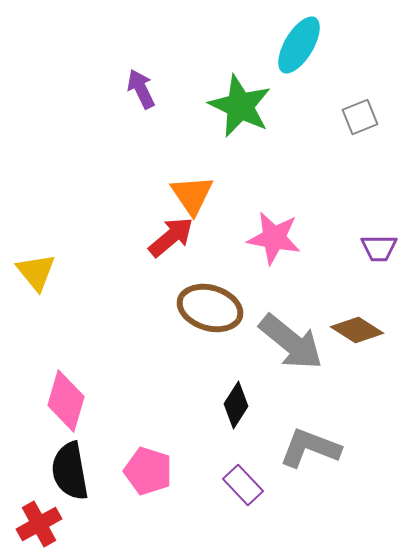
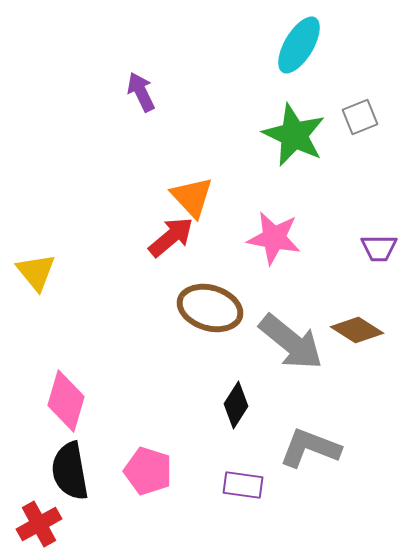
purple arrow: moved 3 px down
green star: moved 54 px right, 29 px down
orange triangle: moved 2 px down; rotated 9 degrees counterclockwise
purple rectangle: rotated 39 degrees counterclockwise
